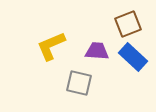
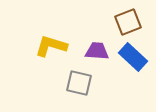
brown square: moved 2 px up
yellow L-shape: rotated 40 degrees clockwise
